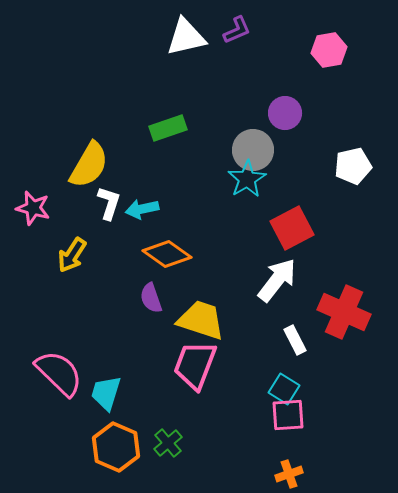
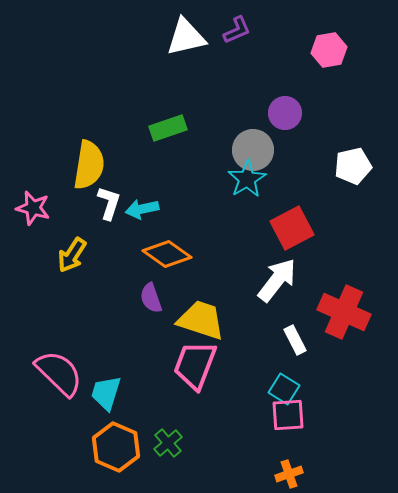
yellow semicircle: rotated 21 degrees counterclockwise
